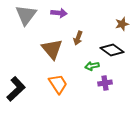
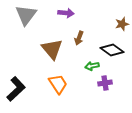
purple arrow: moved 7 px right
brown arrow: moved 1 px right
